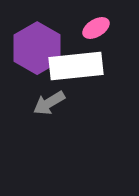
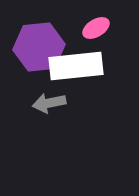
purple hexagon: moved 2 px right, 1 px up; rotated 24 degrees clockwise
gray arrow: rotated 20 degrees clockwise
